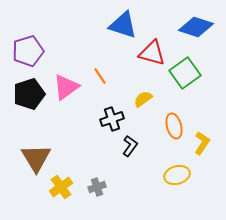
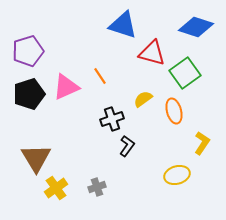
pink triangle: rotated 12 degrees clockwise
orange ellipse: moved 15 px up
black L-shape: moved 3 px left
yellow cross: moved 5 px left, 1 px down
